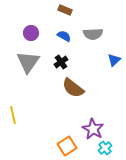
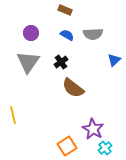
blue semicircle: moved 3 px right, 1 px up
